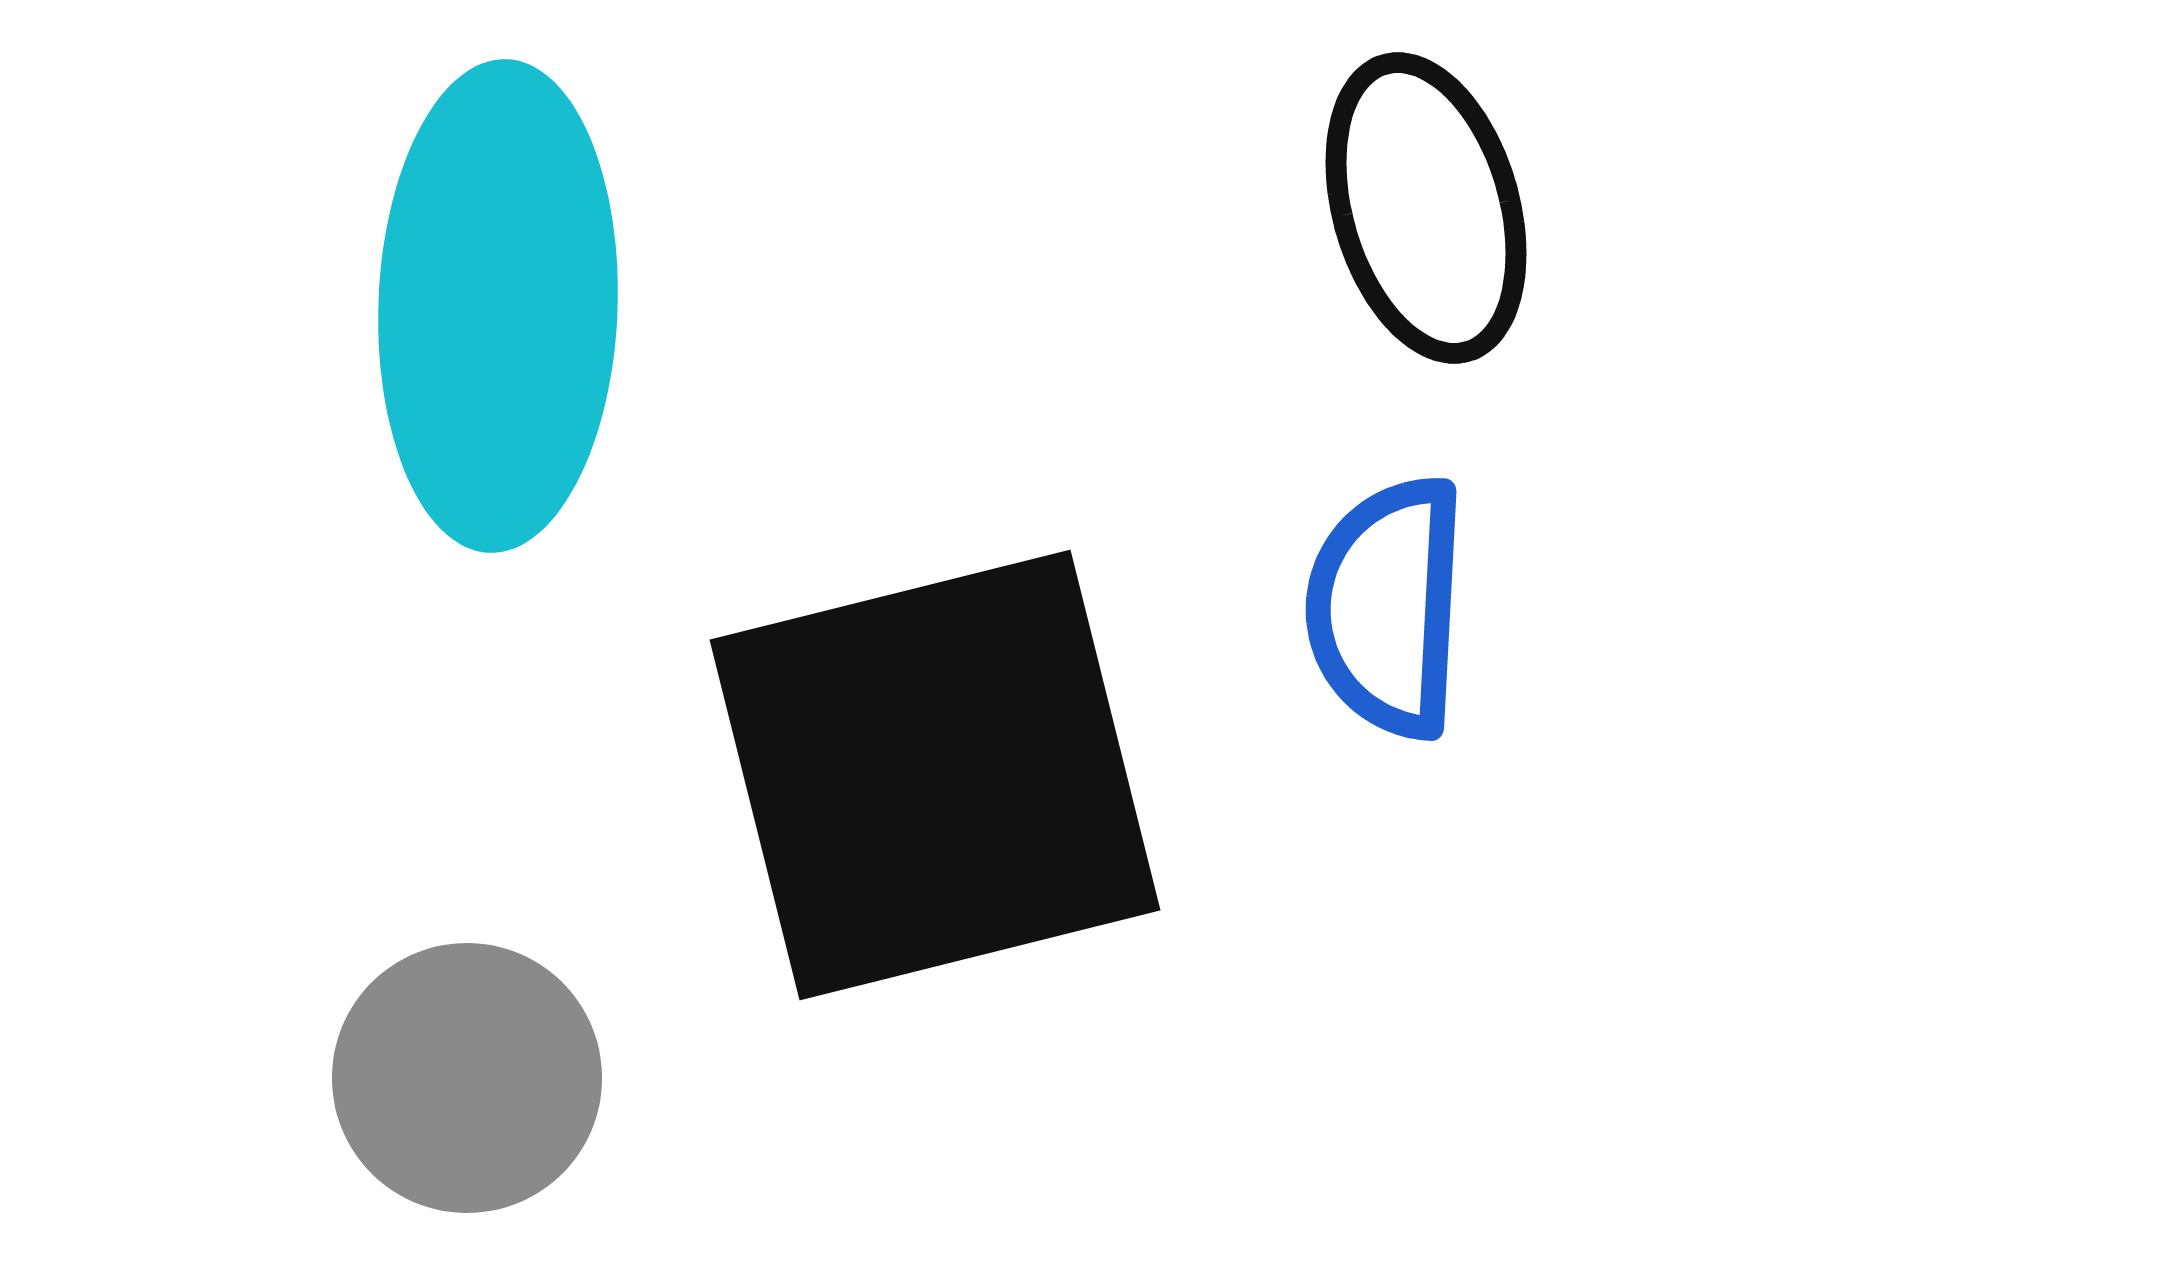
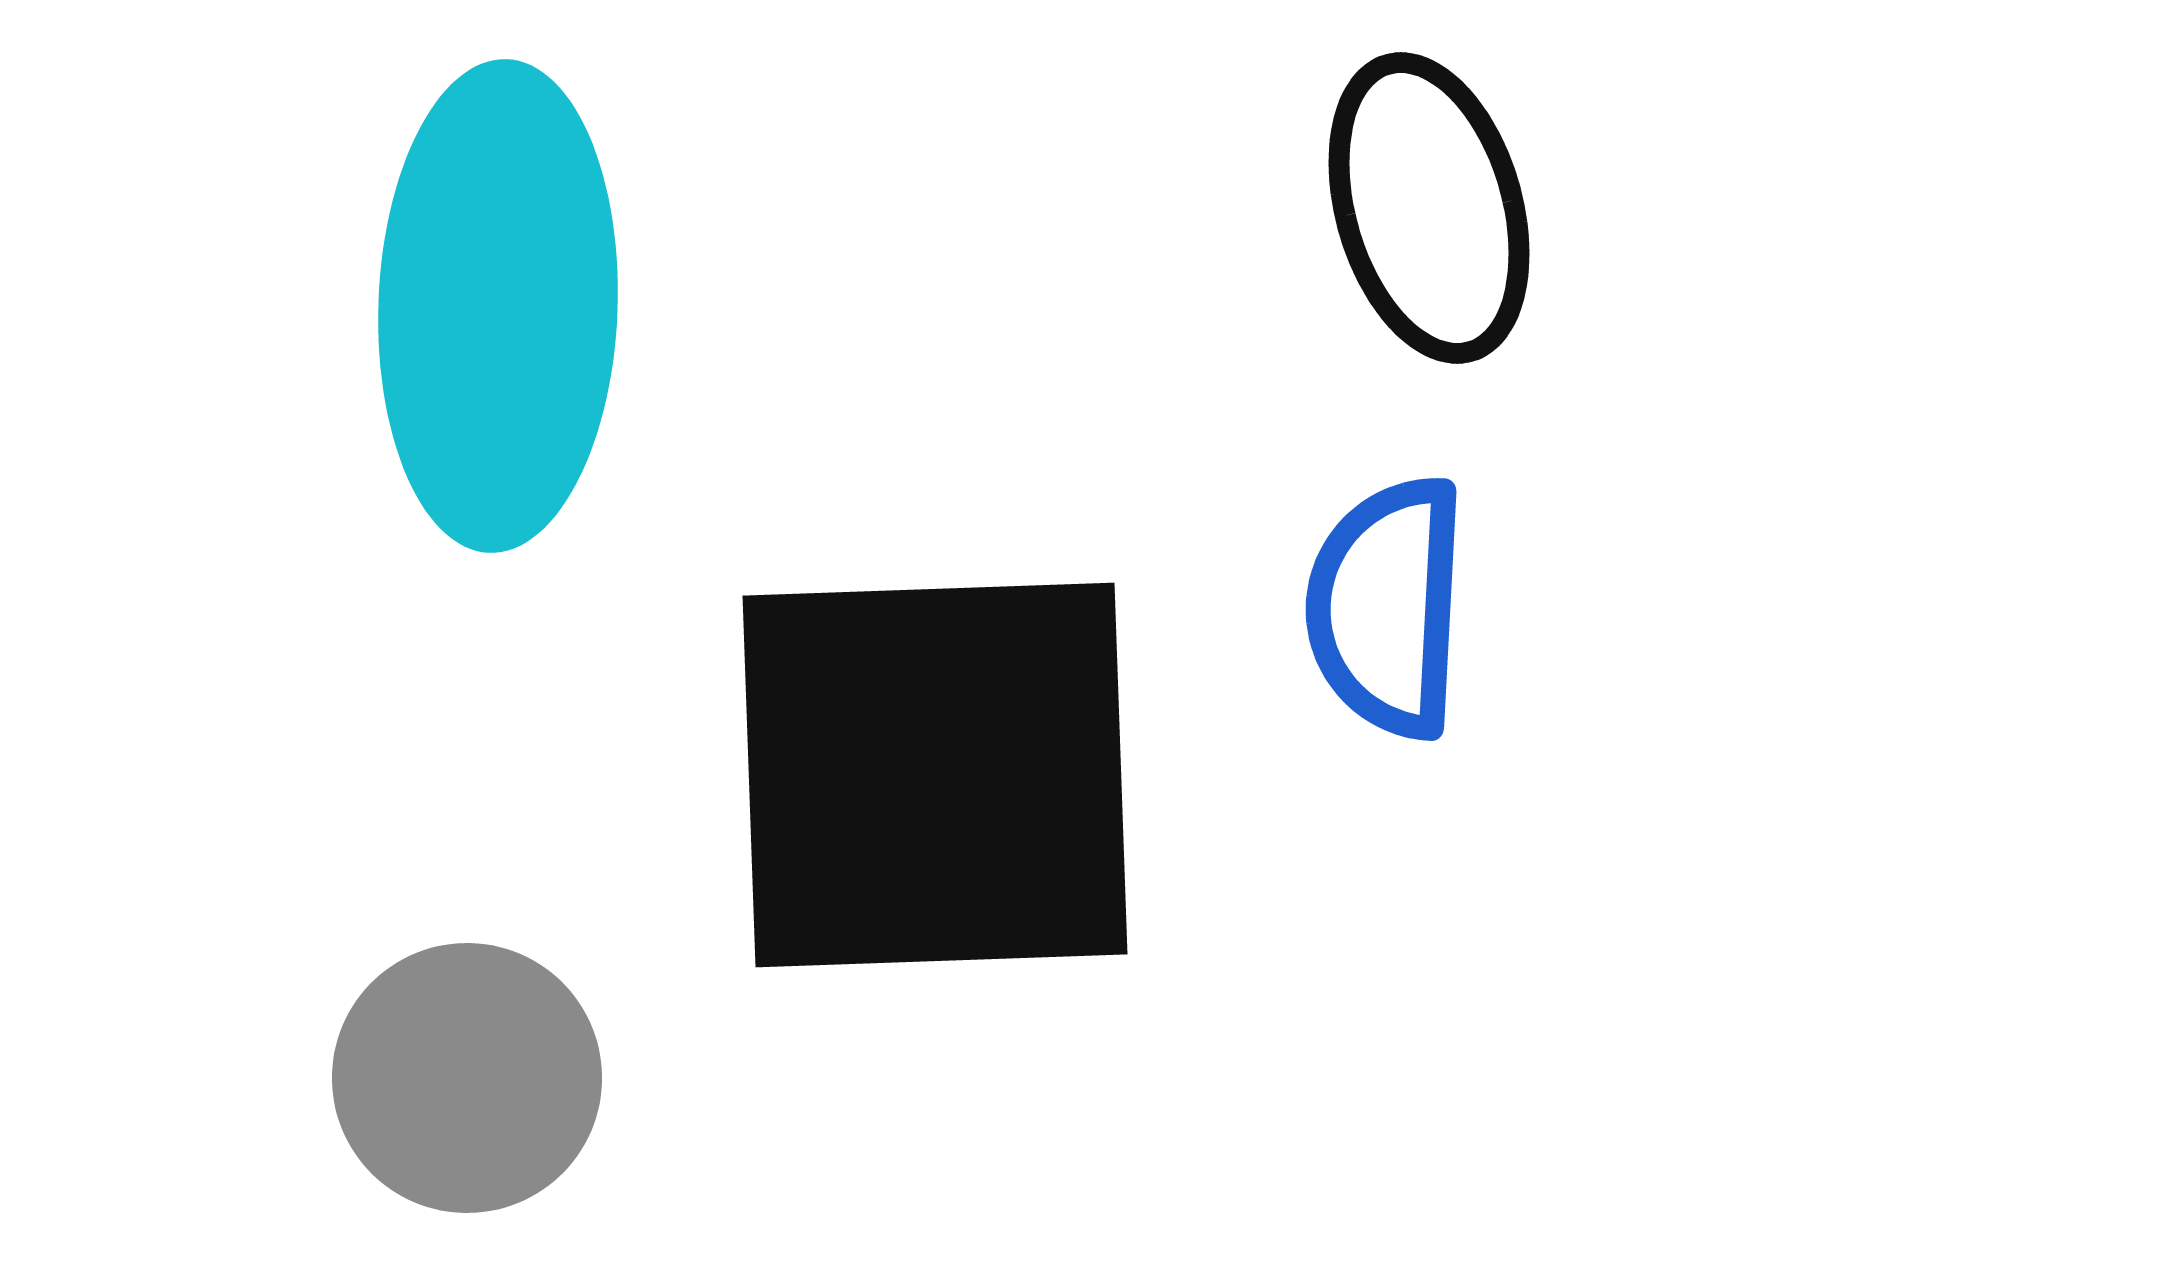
black ellipse: moved 3 px right
black square: rotated 12 degrees clockwise
